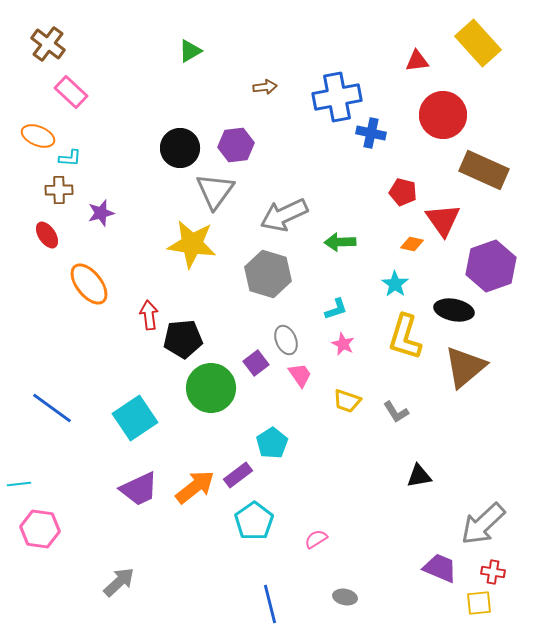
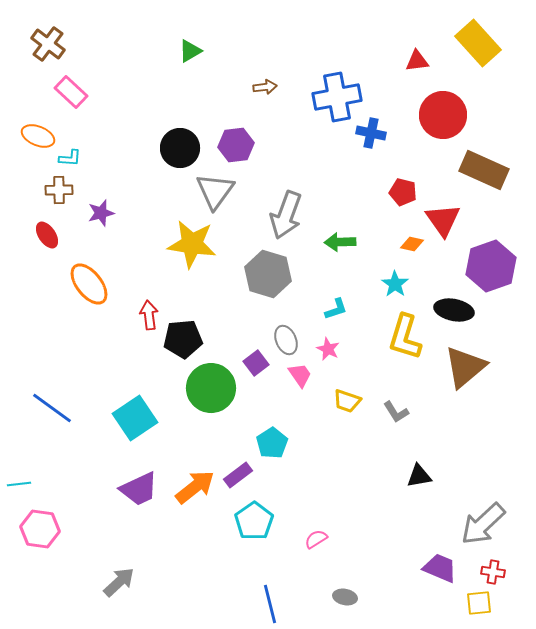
gray arrow at (284, 215): moved 2 px right; rotated 45 degrees counterclockwise
pink star at (343, 344): moved 15 px left, 5 px down
